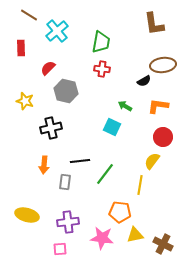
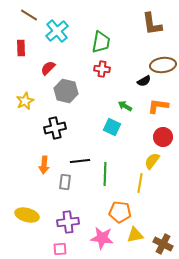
brown L-shape: moved 2 px left
yellow star: rotated 30 degrees clockwise
black cross: moved 4 px right
green line: rotated 35 degrees counterclockwise
yellow line: moved 2 px up
